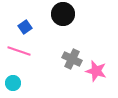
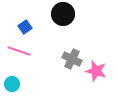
cyan circle: moved 1 px left, 1 px down
